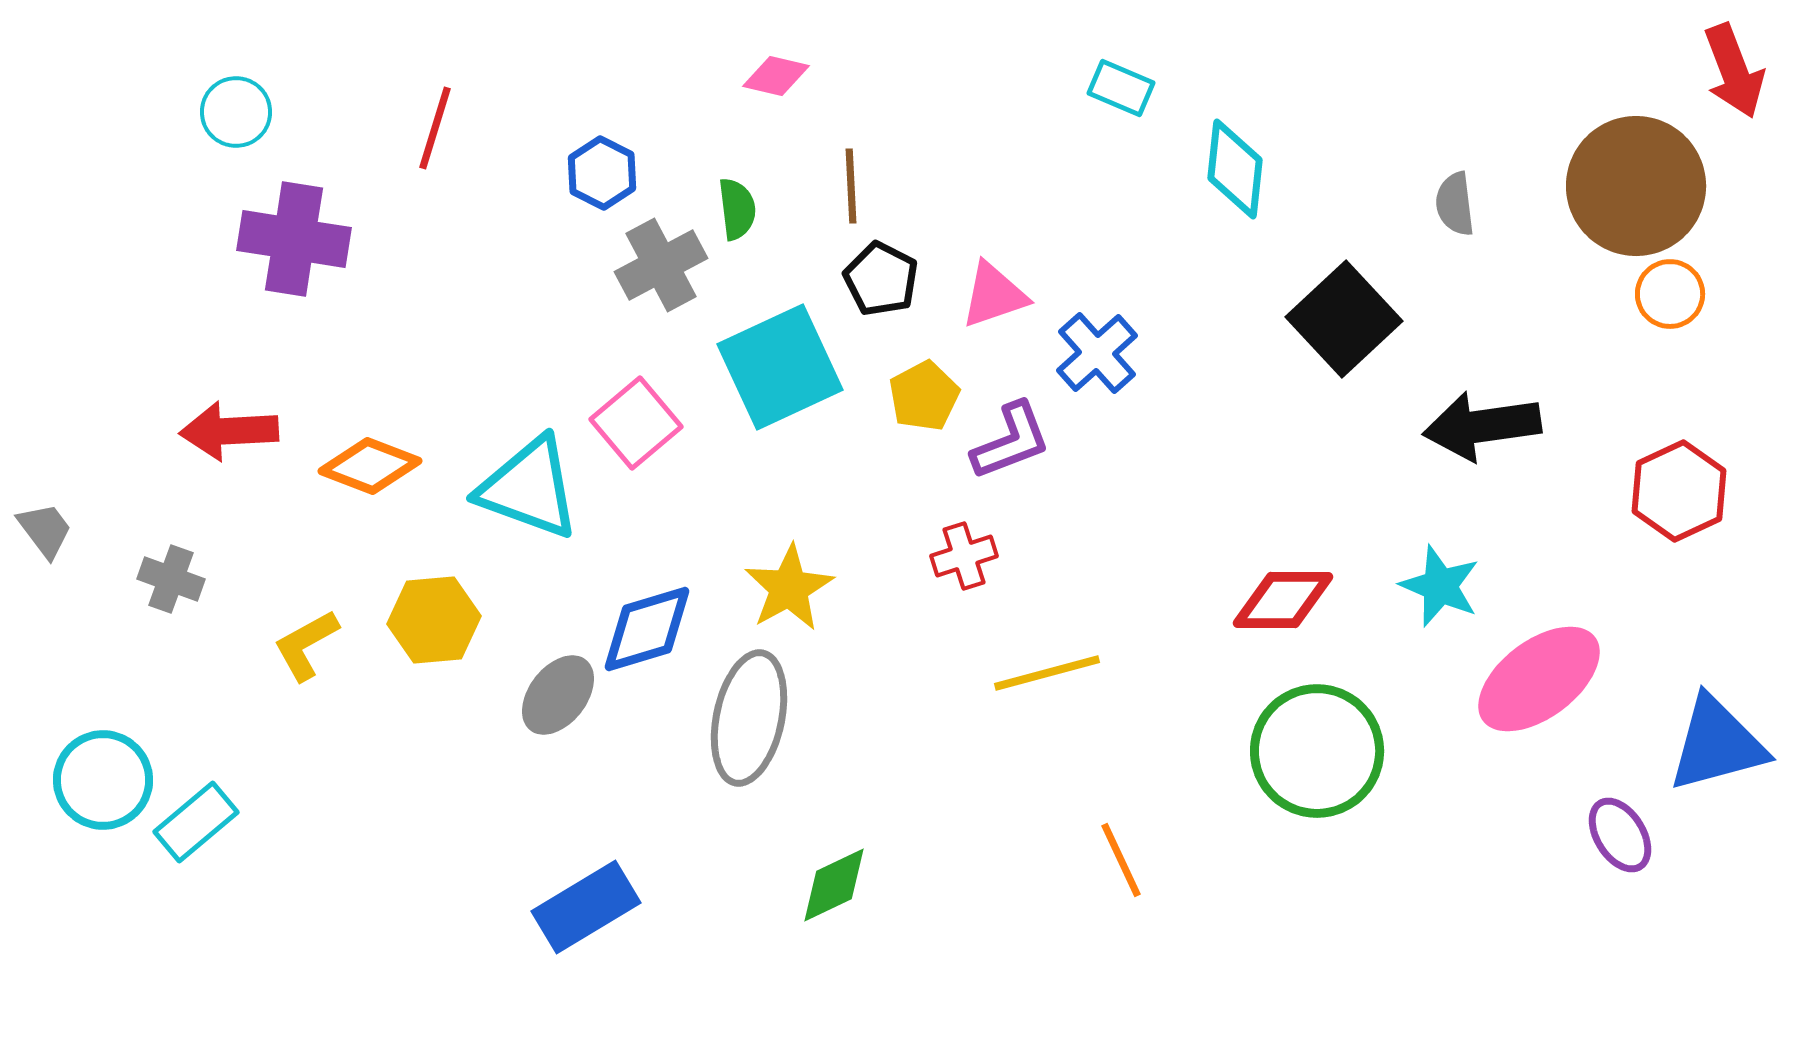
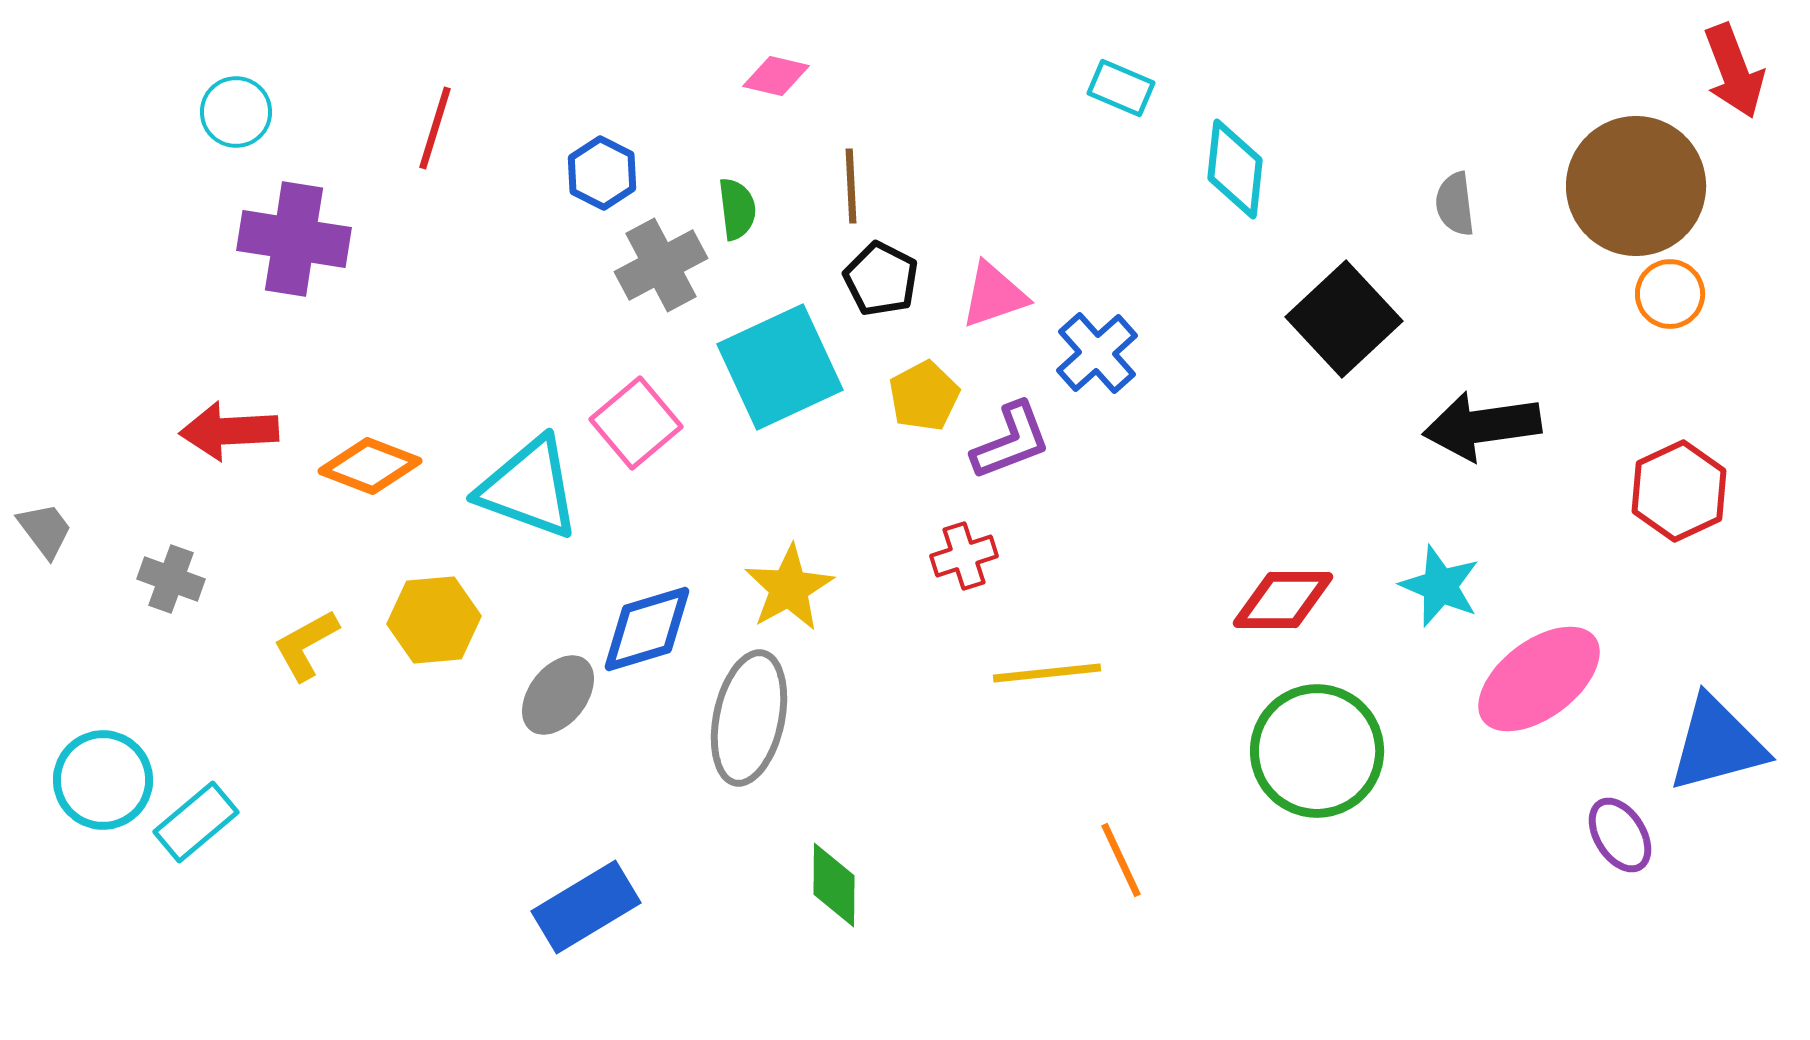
yellow line at (1047, 673): rotated 9 degrees clockwise
green diamond at (834, 885): rotated 64 degrees counterclockwise
